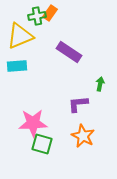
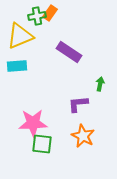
green square: rotated 10 degrees counterclockwise
